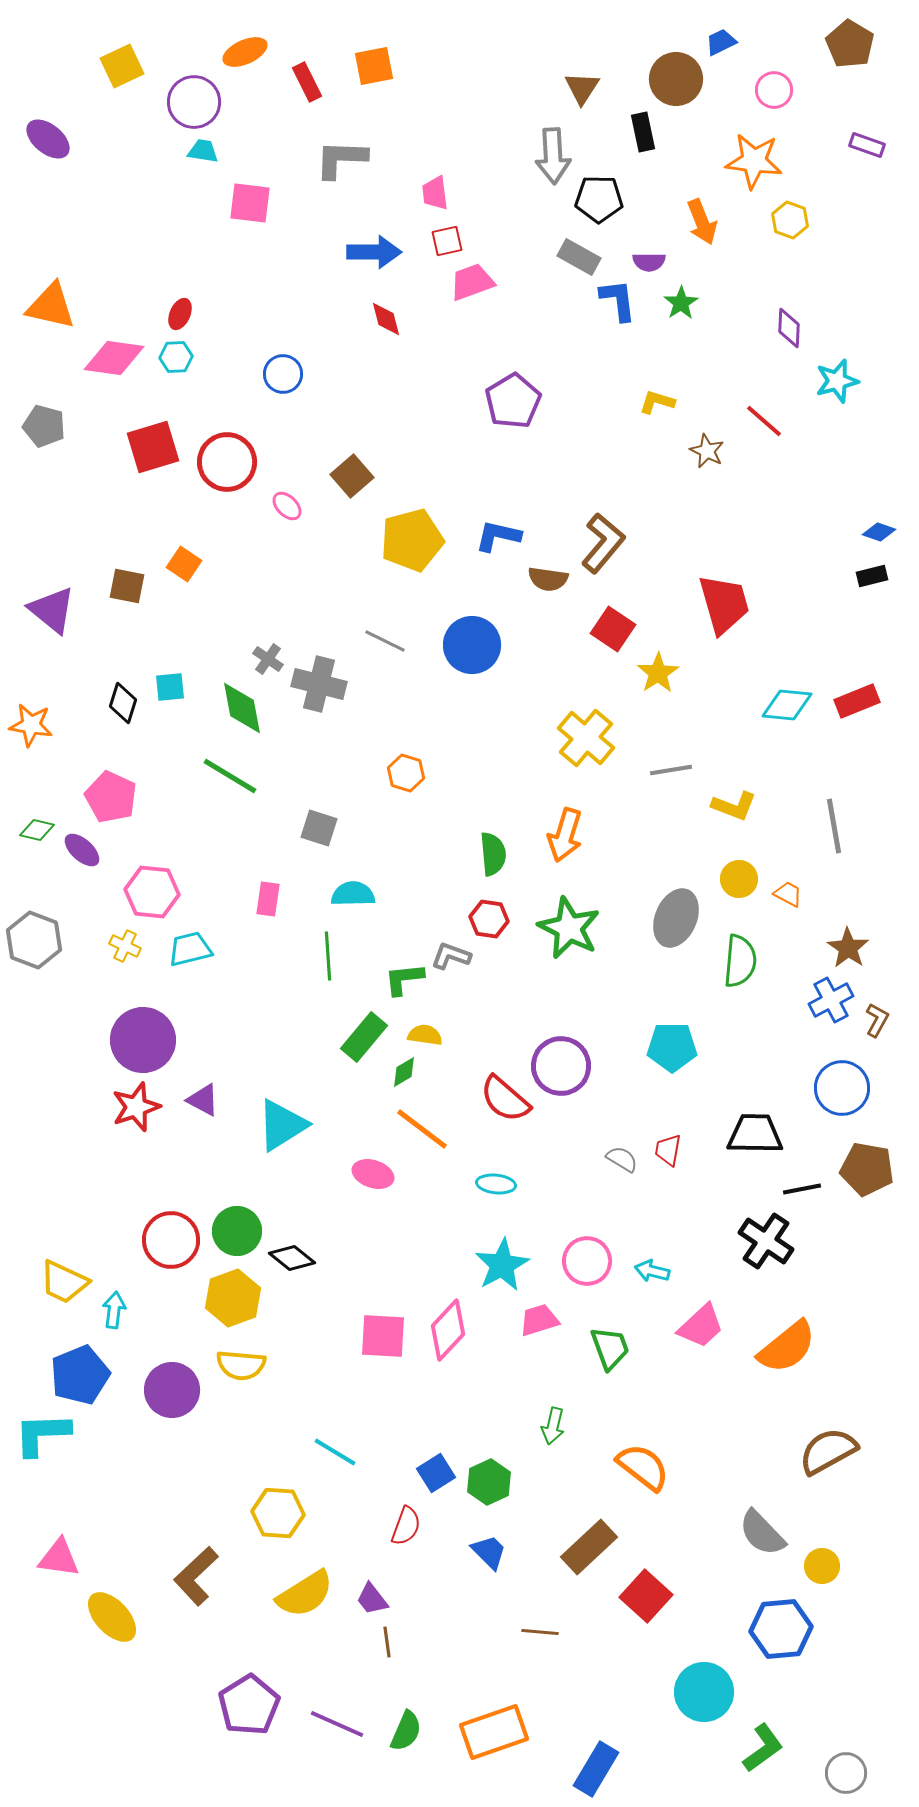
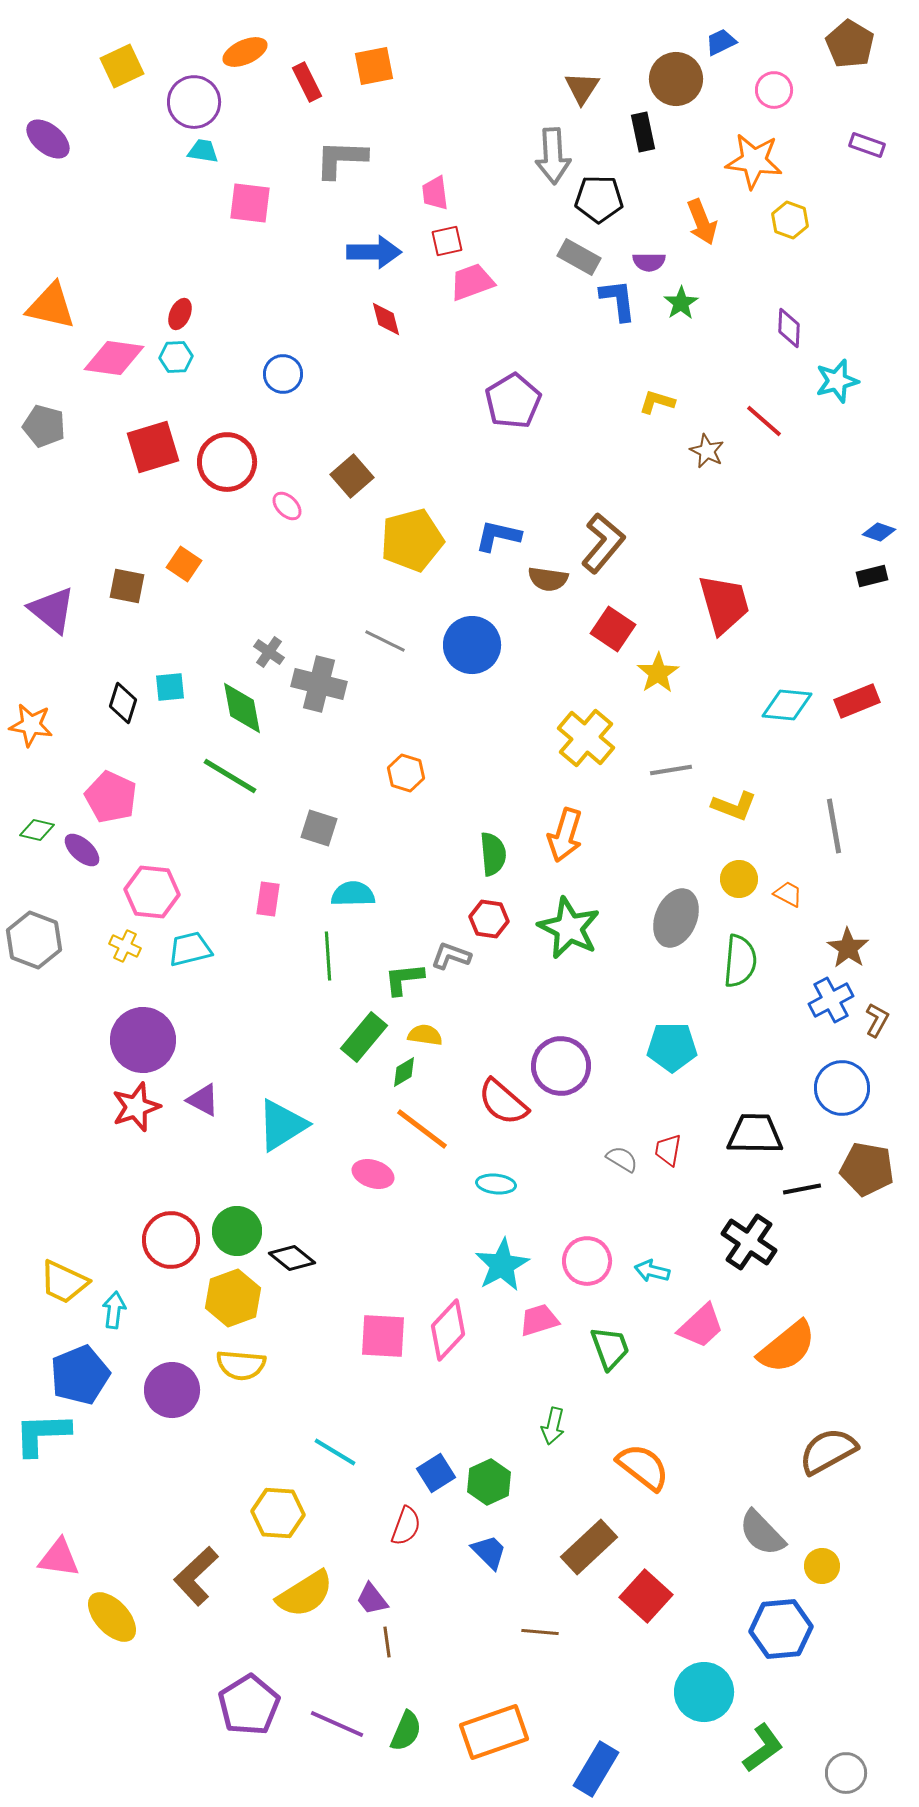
gray cross at (268, 659): moved 1 px right, 7 px up
red semicircle at (505, 1099): moved 2 px left, 3 px down
black cross at (766, 1241): moved 17 px left, 1 px down
